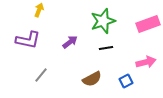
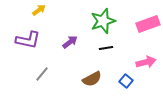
yellow arrow: rotated 32 degrees clockwise
gray line: moved 1 px right, 1 px up
blue square: rotated 24 degrees counterclockwise
